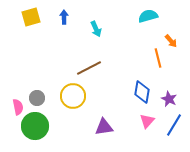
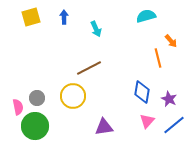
cyan semicircle: moved 2 px left
blue line: rotated 20 degrees clockwise
